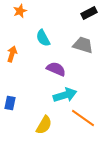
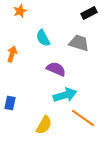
gray trapezoid: moved 4 px left, 2 px up
